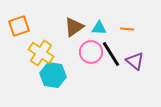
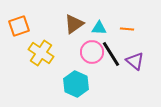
brown triangle: moved 3 px up
pink circle: moved 1 px right
cyan hexagon: moved 23 px right, 9 px down; rotated 15 degrees clockwise
